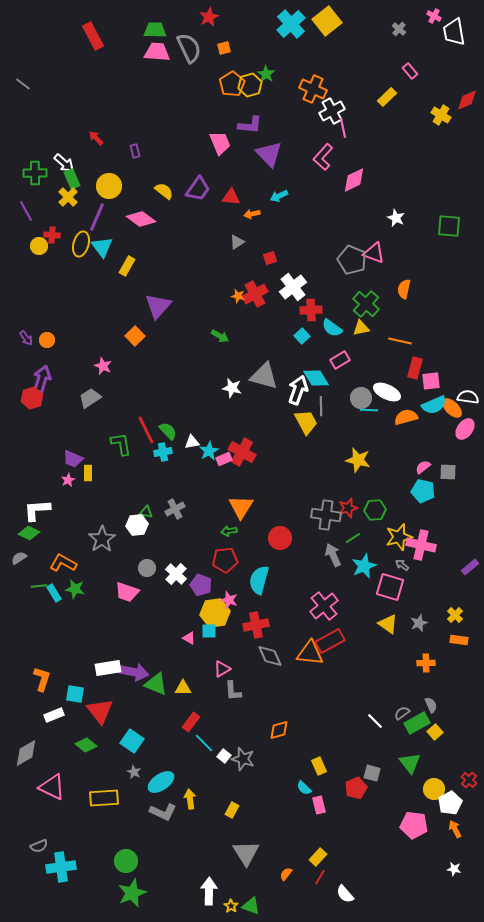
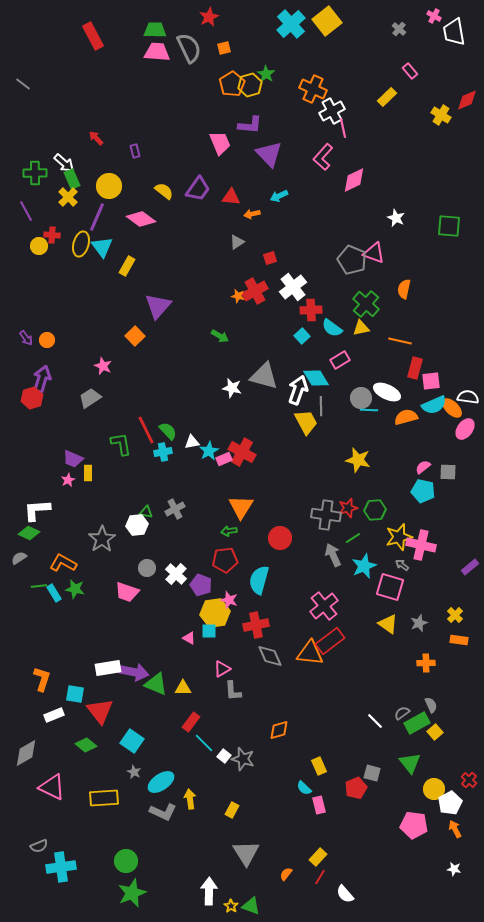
red cross at (255, 294): moved 3 px up
red rectangle at (330, 641): rotated 8 degrees counterclockwise
